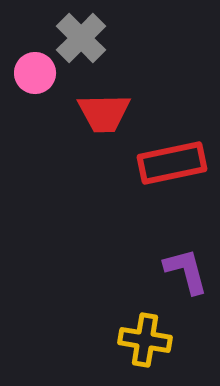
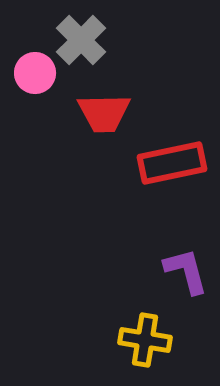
gray cross: moved 2 px down
